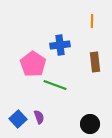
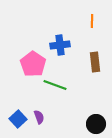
black circle: moved 6 px right
